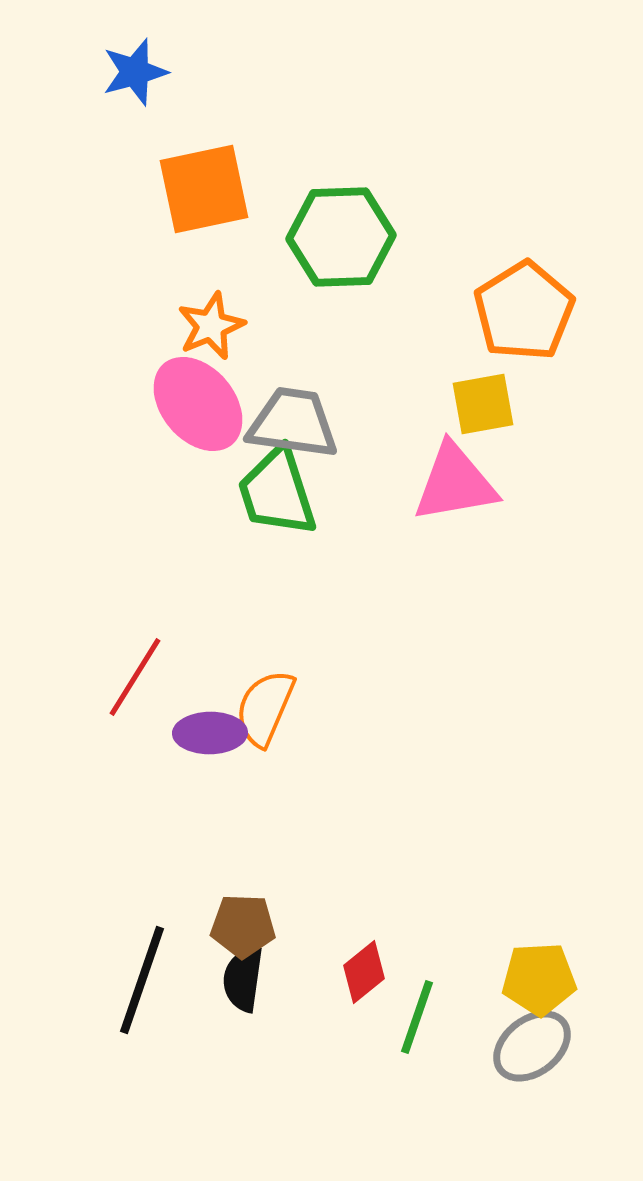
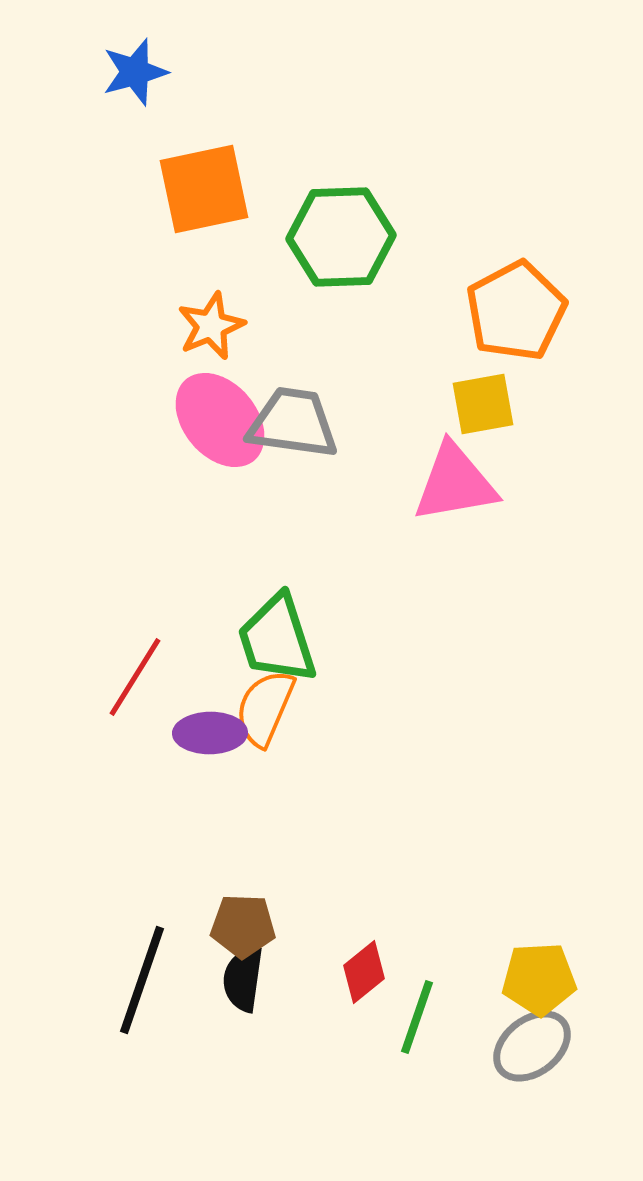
orange pentagon: moved 8 px left; rotated 4 degrees clockwise
pink ellipse: moved 22 px right, 16 px down
green trapezoid: moved 147 px down
